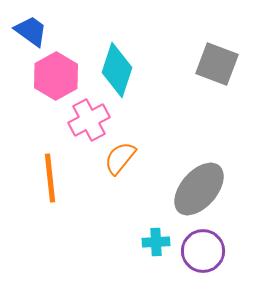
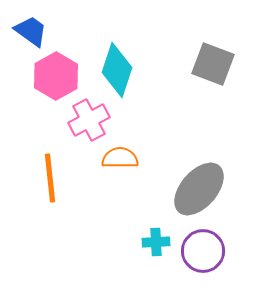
gray square: moved 4 px left
orange semicircle: rotated 51 degrees clockwise
